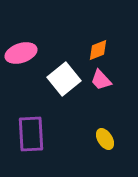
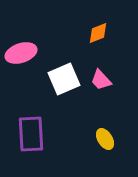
orange diamond: moved 17 px up
white square: rotated 16 degrees clockwise
